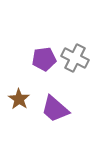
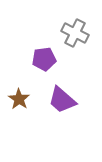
gray cross: moved 25 px up
purple trapezoid: moved 7 px right, 9 px up
